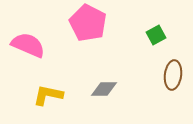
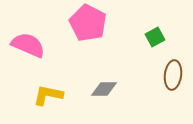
green square: moved 1 px left, 2 px down
